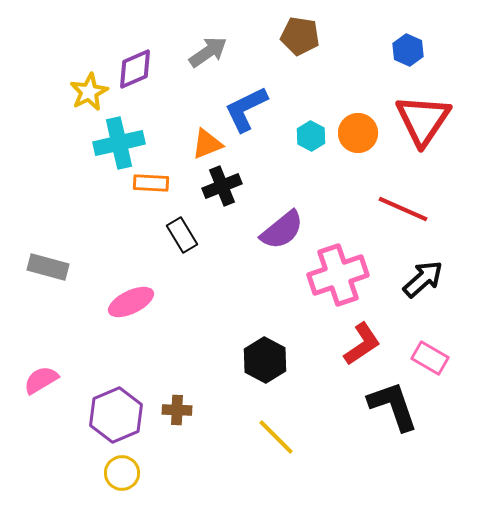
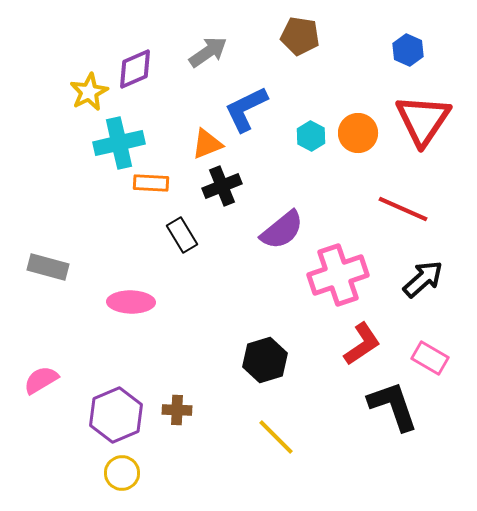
pink ellipse: rotated 27 degrees clockwise
black hexagon: rotated 15 degrees clockwise
